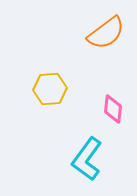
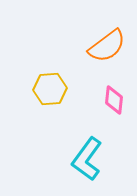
orange semicircle: moved 1 px right, 13 px down
pink diamond: moved 1 px right, 9 px up
